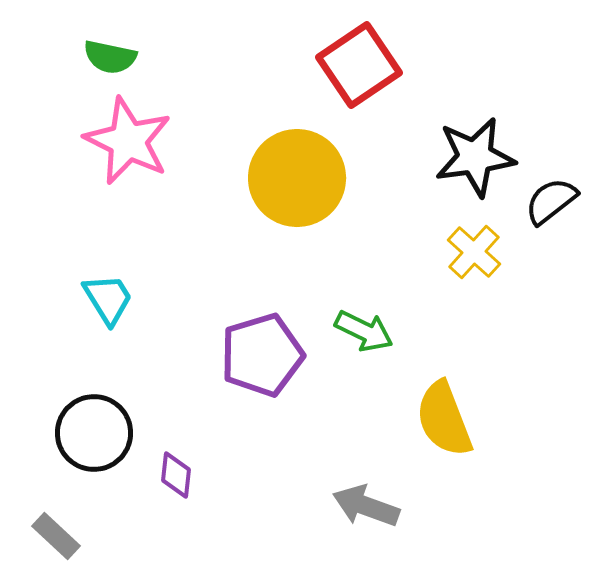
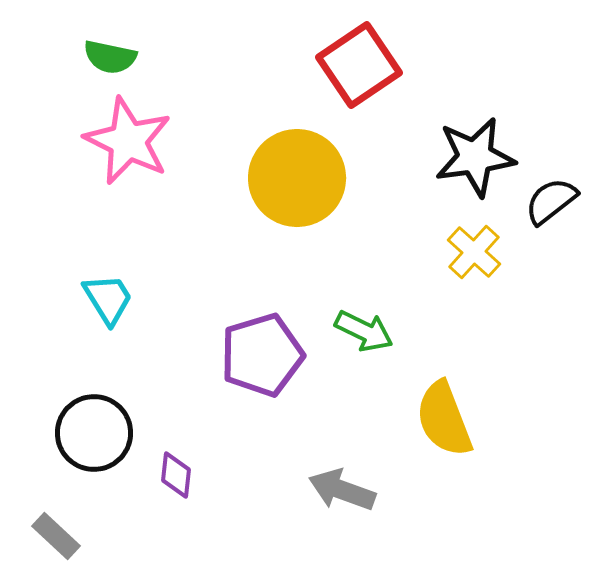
gray arrow: moved 24 px left, 16 px up
